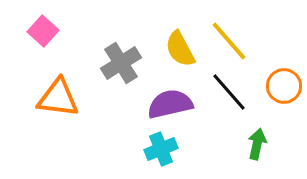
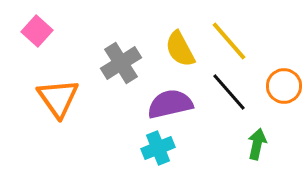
pink square: moved 6 px left
orange triangle: rotated 48 degrees clockwise
cyan cross: moved 3 px left, 1 px up
